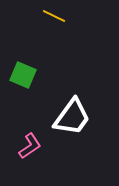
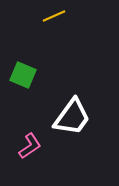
yellow line: rotated 50 degrees counterclockwise
